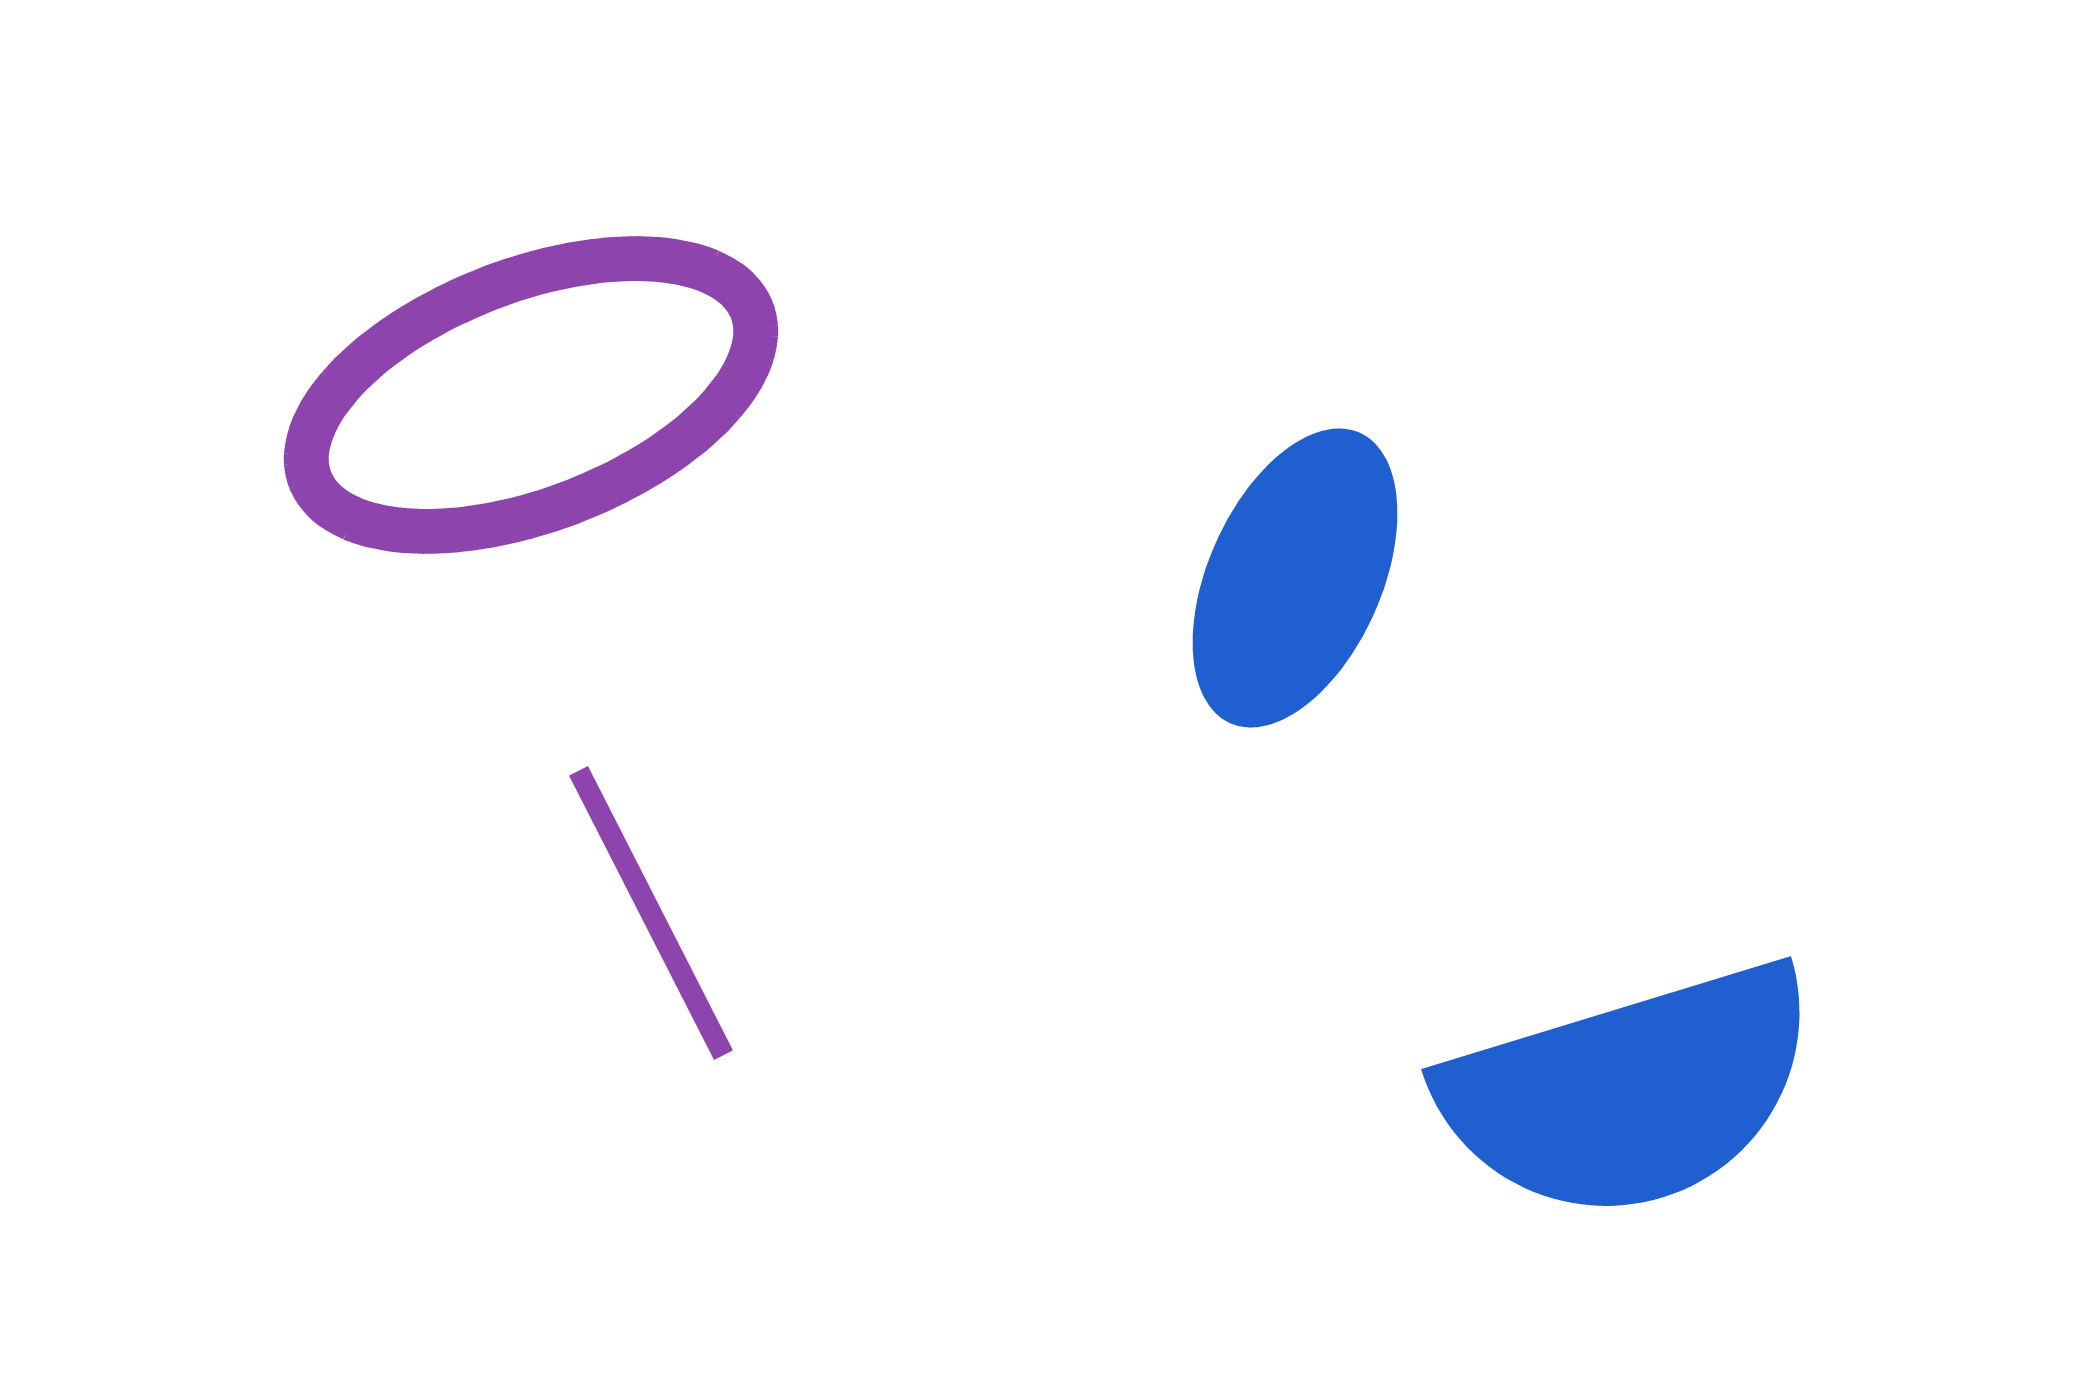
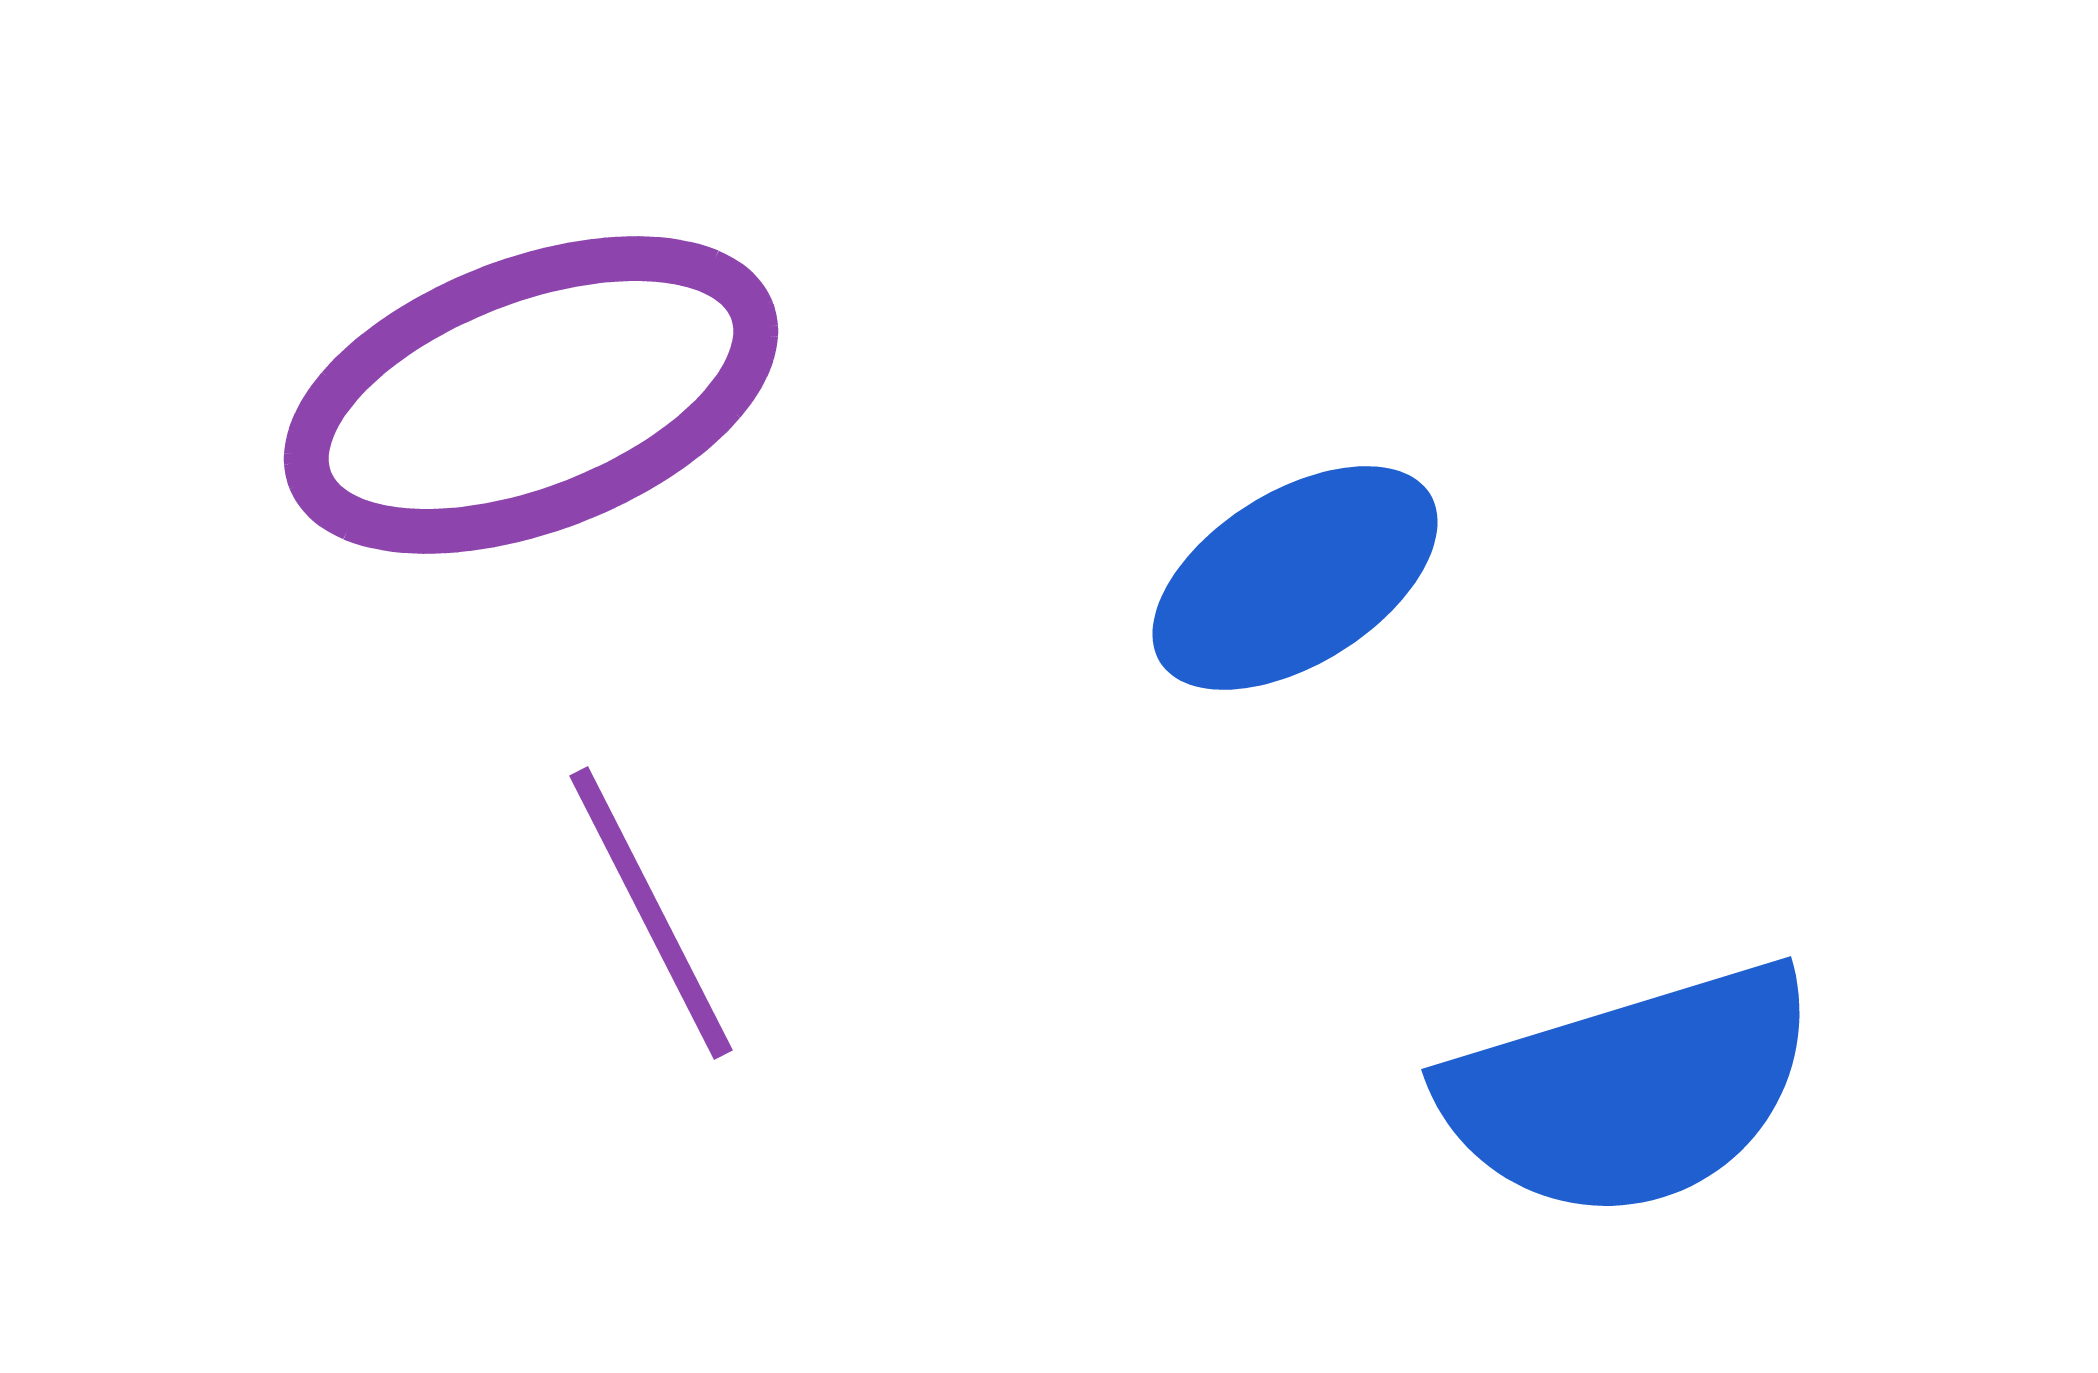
blue ellipse: rotated 34 degrees clockwise
